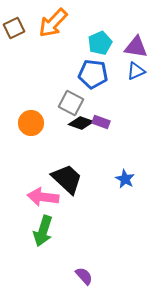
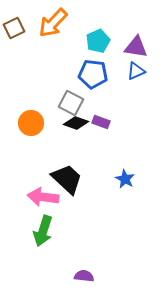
cyan pentagon: moved 2 px left, 2 px up
black diamond: moved 5 px left
purple semicircle: rotated 42 degrees counterclockwise
